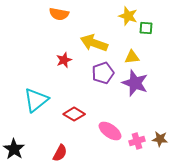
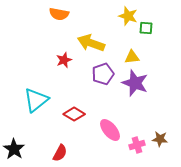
yellow arrow: moved 3 px left
purple pentagon: moved 1 px down
pink ellipse: moved 1 px up; rotated 15 degrees clockwise
pink cross: moved 4 px down
